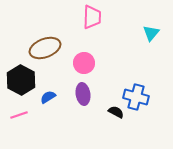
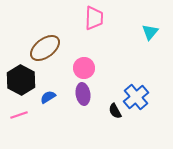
pink trapezoid: moved 2 px right, 1 px down
cyan triangle: moved 1 px left, 1 px up
brown ellipse: rotated 16 degrees counterclockwise
pink circle: moved 5 px down
blue cross: rotated 35 degrees clockwise
black semicircle: moved 1 px left, 1 px up; rotated 147 degrees counterclockwise
